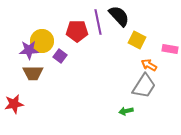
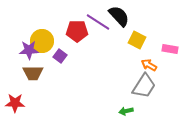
purple line: rotated 45 degrees counterclockwise
red star: moved 1 px right, 1 px up; rotated 12 degrees clockwise
